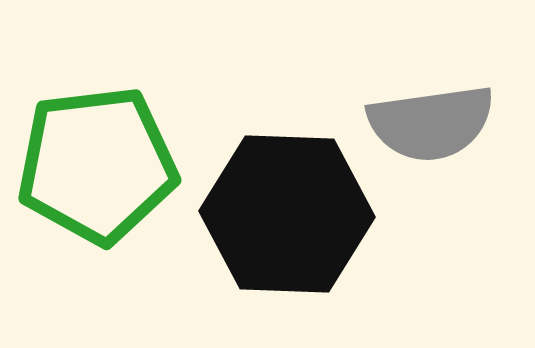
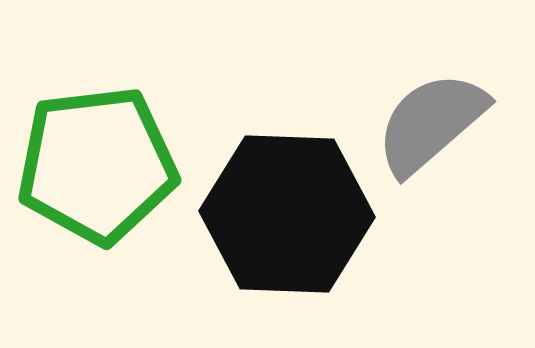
gray semicircle: rotated 147 degrees clockwise
